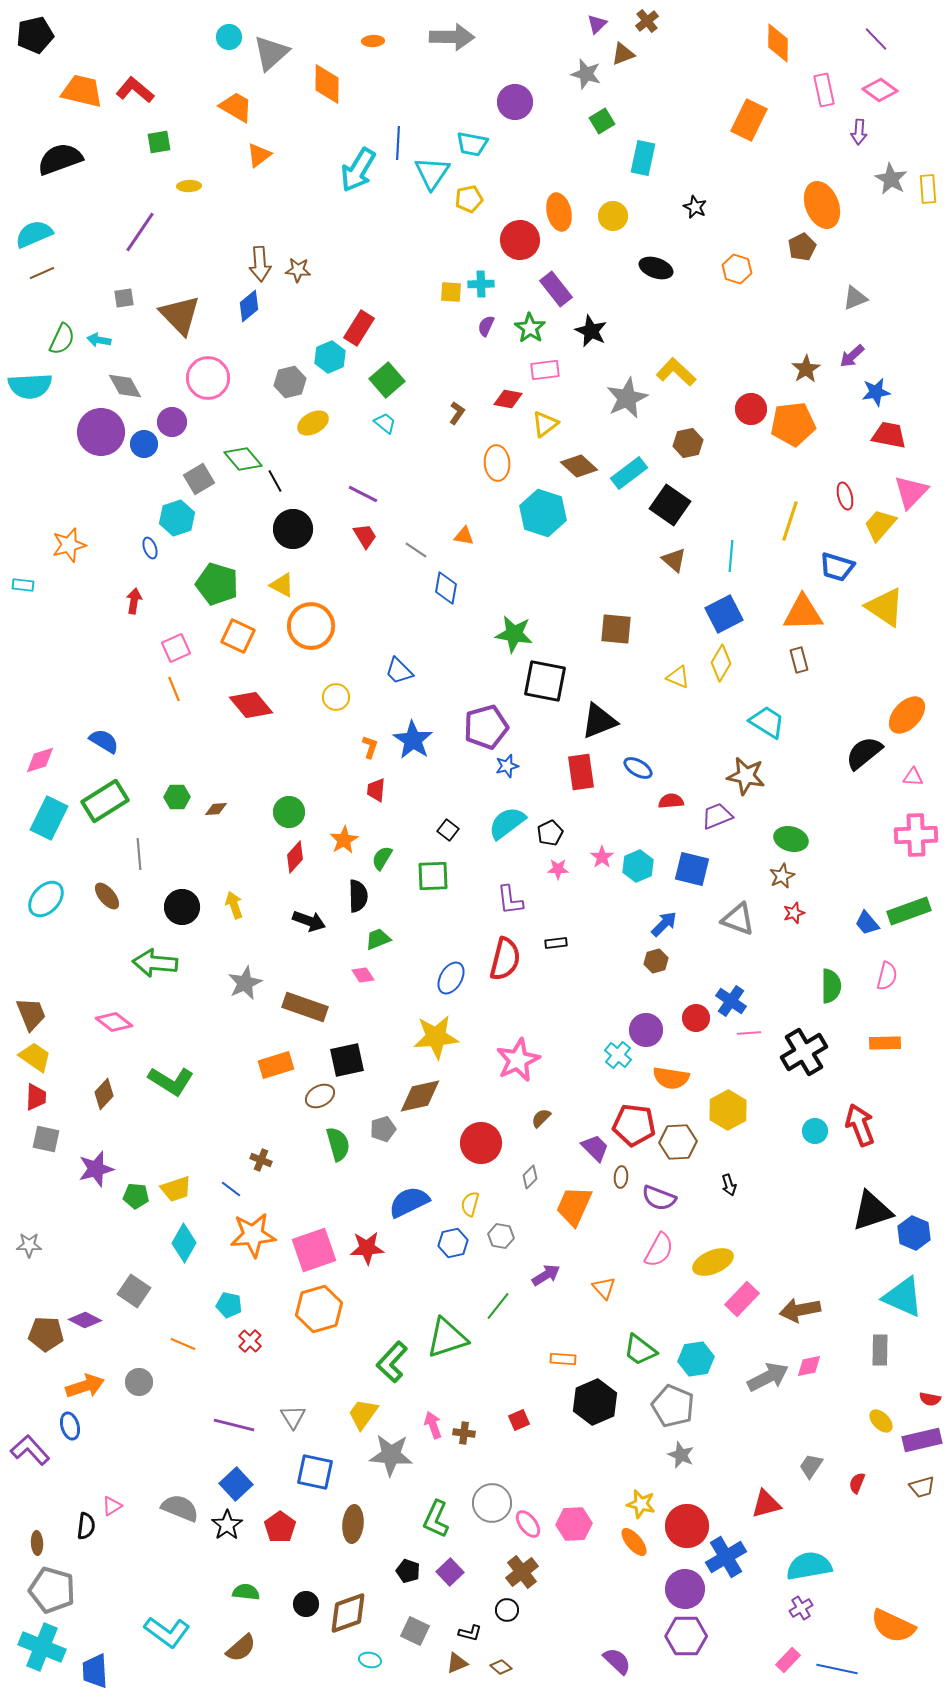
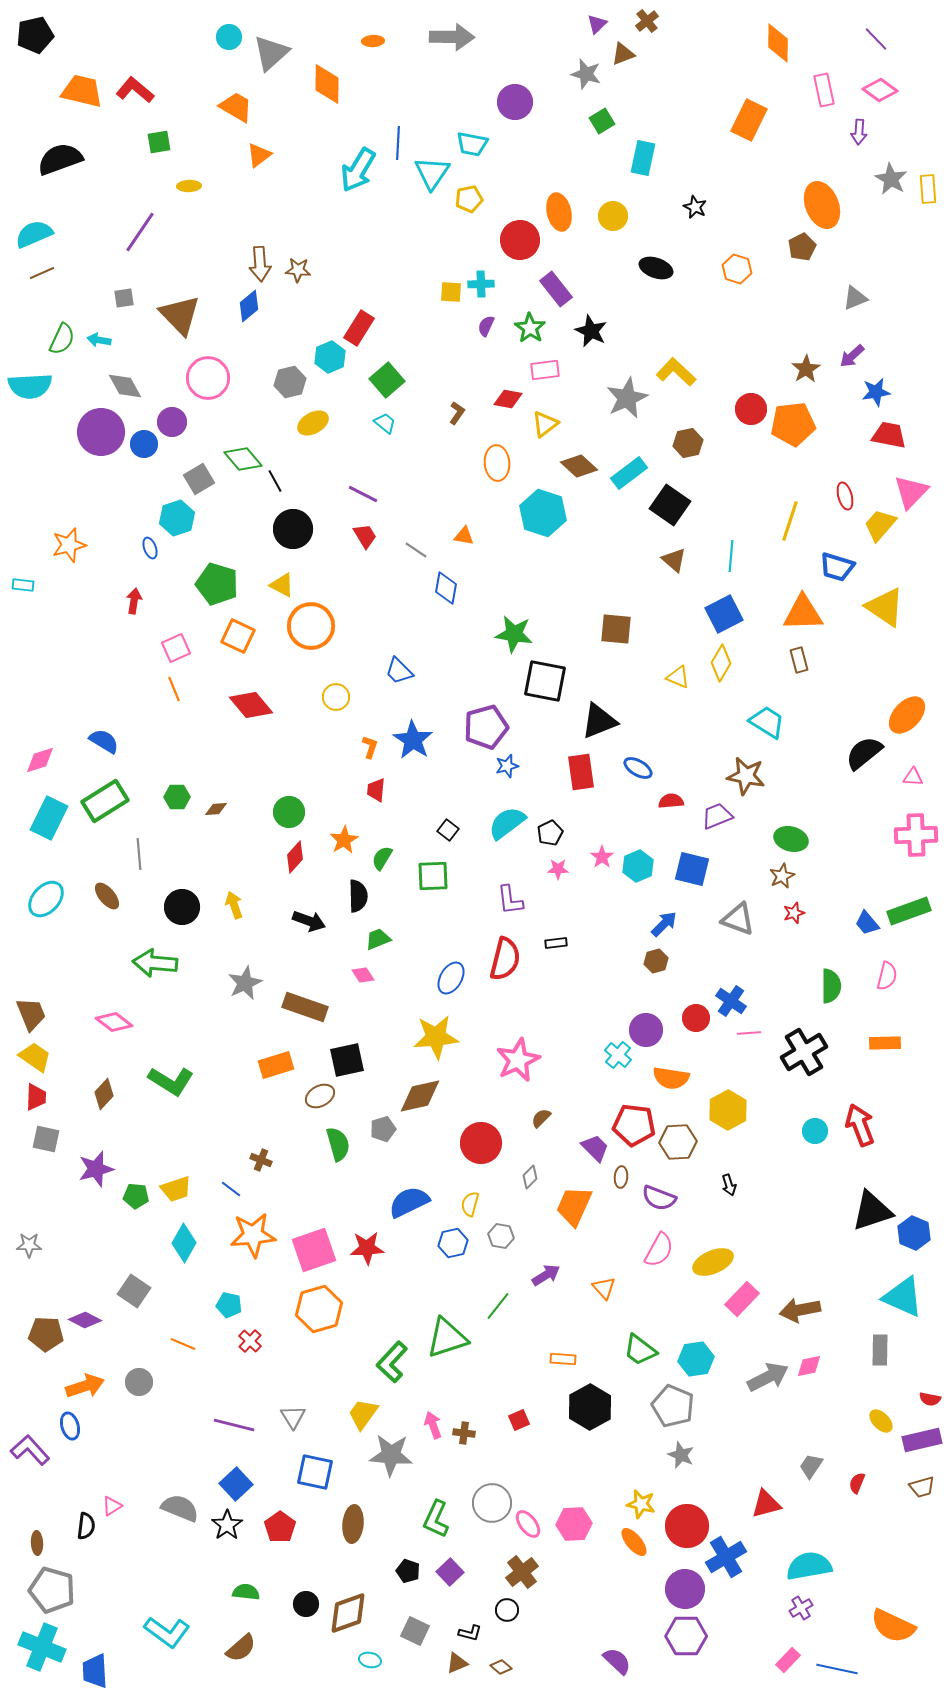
black hexagon at (595, 1402): moved 5 px left, 5 px down; rotated 6 degrees counterclockwise
